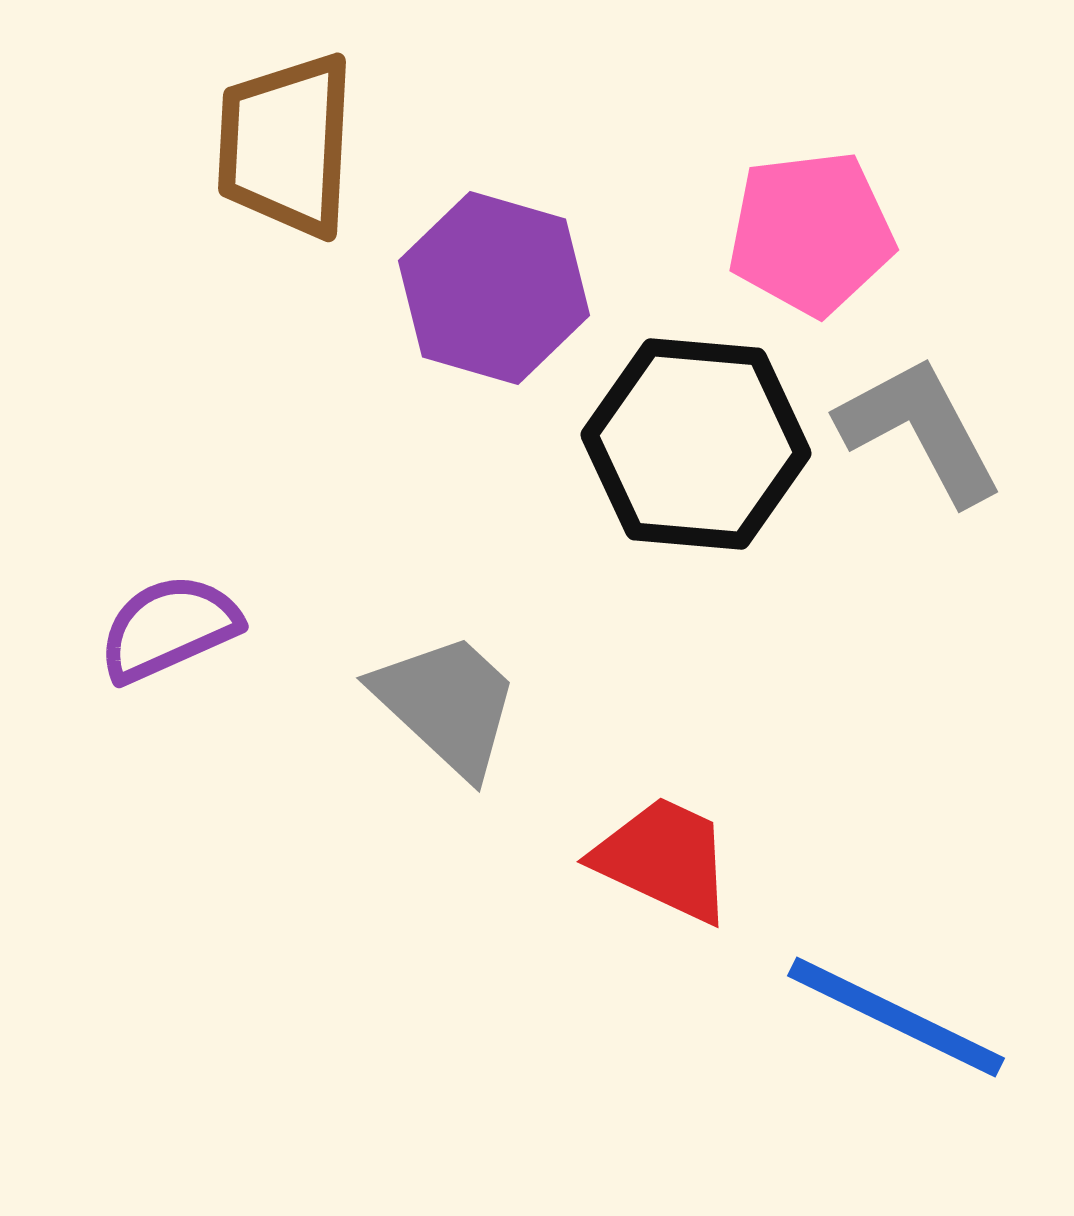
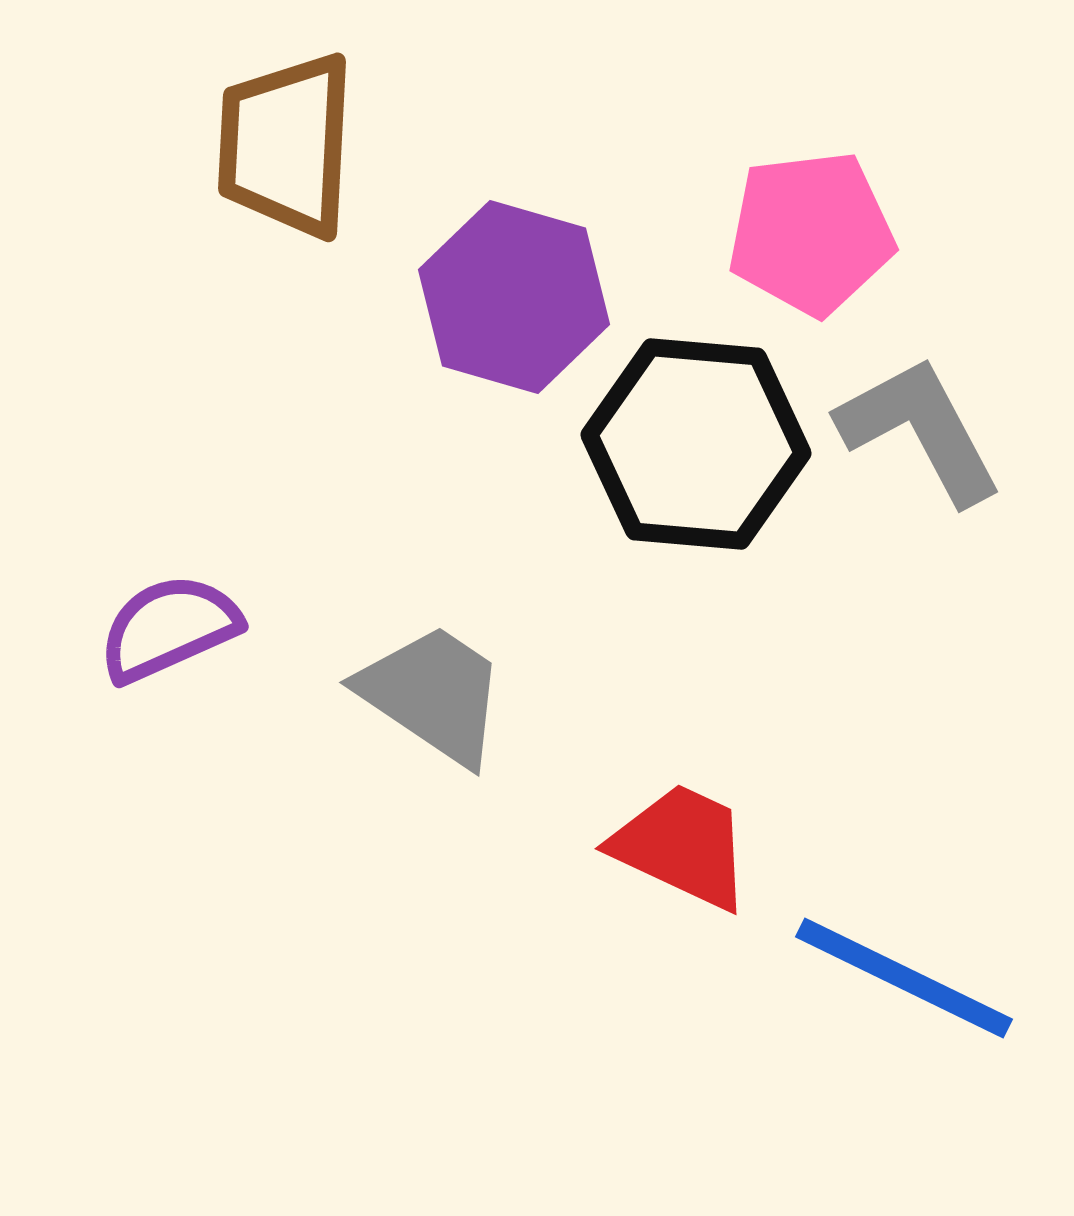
purple hexagon: moved 20 px right, 9 px down
gray trapezoid: moved 14 px left, 10 px up; rotated 9 degrees counterclockwise
red trapezoid: moved 18 px right, 13 px up
blue line: moved 8 px right, 39 px up
